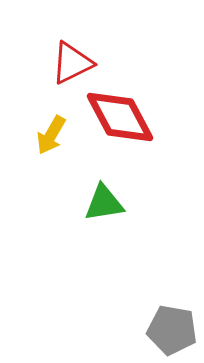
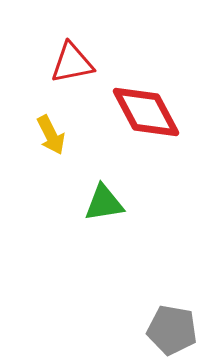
red triangle: rotated 15 degrees clockwise
red diamond: moved 26 px right, 5 px up
yellow arrow: rotated 57 degrees counterclockwise
